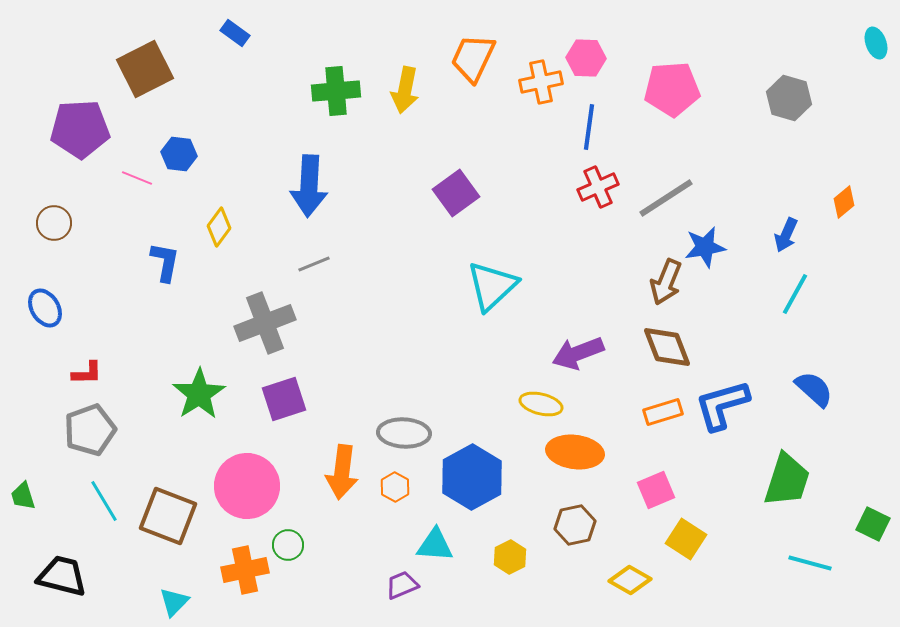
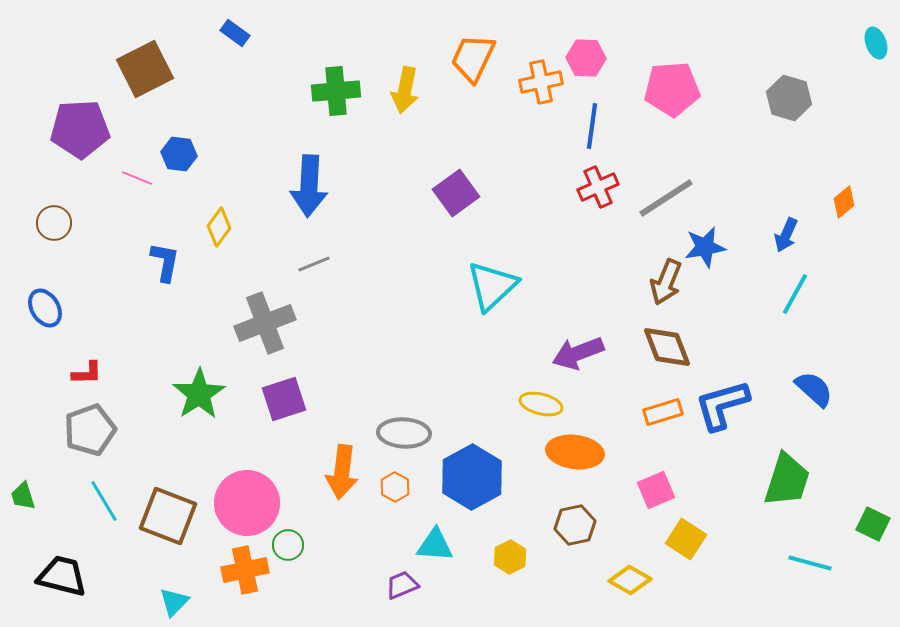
blue line at (589, 127): moved 3 px right, 1 px up
pink circle at (247, 486): moved 17 px down
